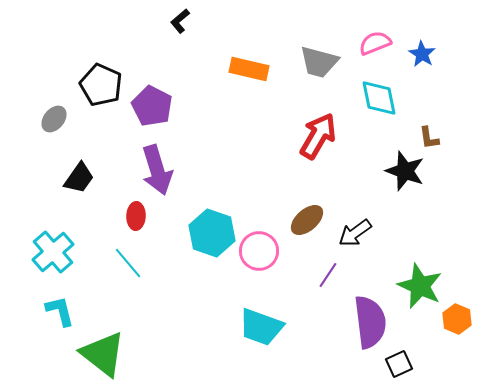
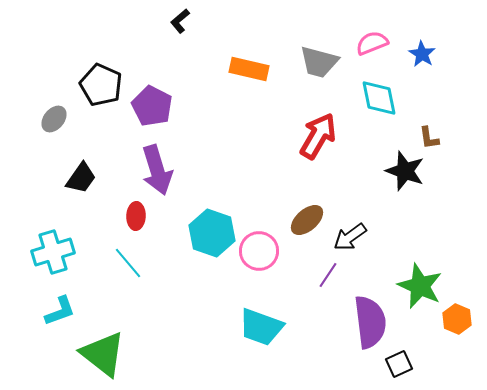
pink semicircle: moved 3 px left
black trapezoid: moved 2 px right
black arrow: moved 5 px left, 4 px down
cyan cross: rotated 24 degrees clockwise
cyan L-shape: rotated 84 degrees clockwise
